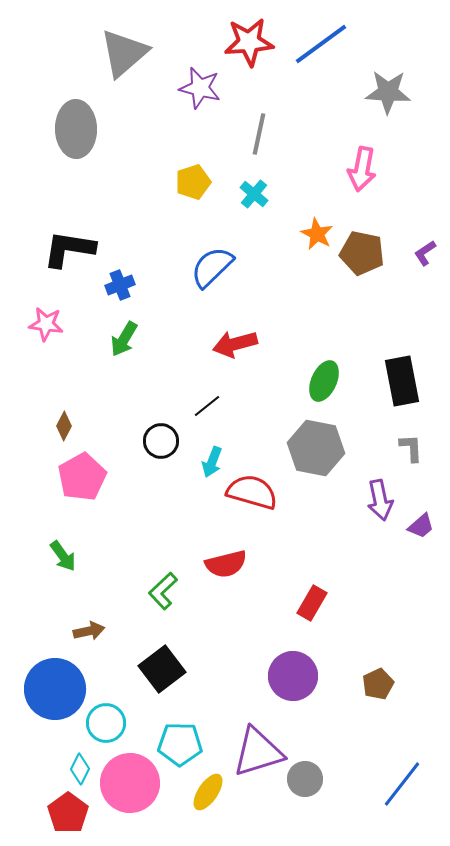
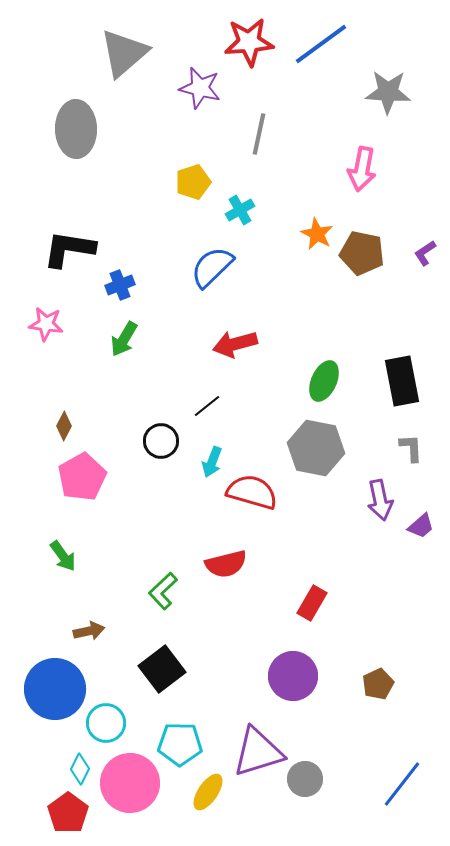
cyan cross at (254, 194): moved 14 px left, 16 px down; rotated 20 degrees clockwise
